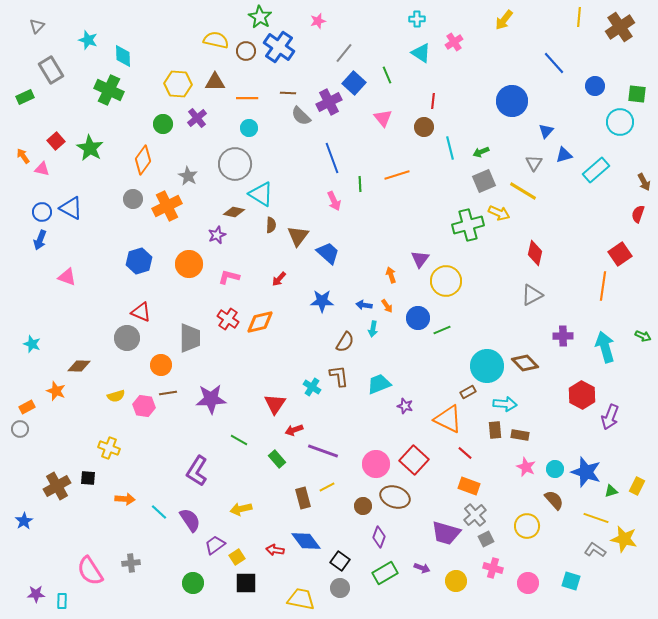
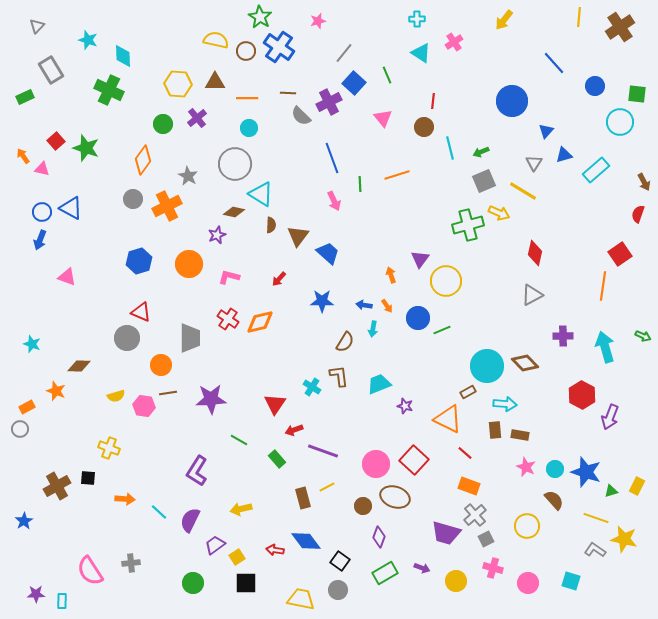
green star at (90, 148): moved 4 px left; rotated 12 degrees counterclockwise
purple semicircle at (190, 520): rotated 120 degrees counterclockwise
gray circle at (340, 588): moved 2 px left, 2 px down
